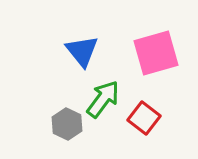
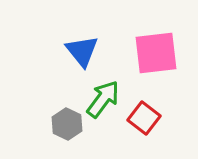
pink square: rotated 9 degrees clockwise
